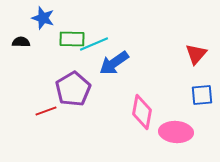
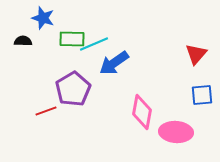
black semicircle: moved 2 px right, 1 px up
